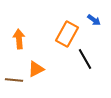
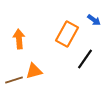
black line: rotated 65 degrees clockwise
orange triangle: moved 2 px left, 2 px down; rotated 12 degrees clockwise
brown line: rotated 24 degrees counterclockwise
